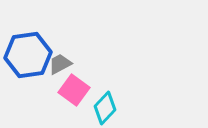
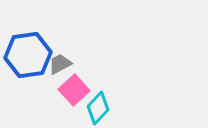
pink square: rotated 12 degrees clockwise
cyan diamond: moved 7 px left
